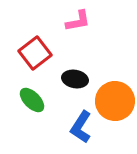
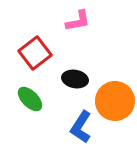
green ellipse: moved 2 px left, 1 px up
